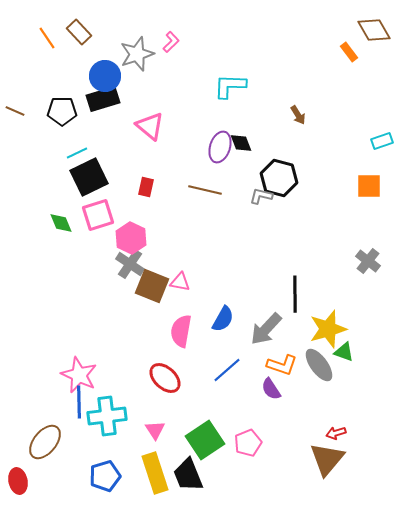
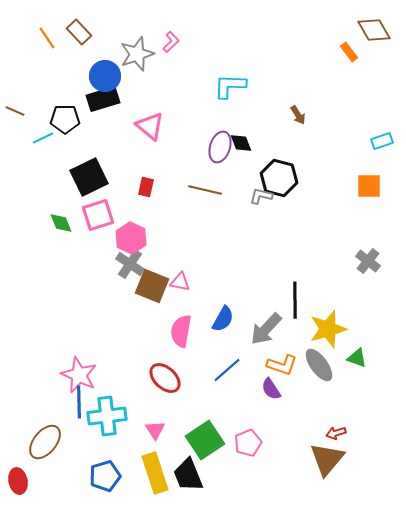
black pentagon at (62, 111): moved 3 px right, 8 px down
cyan line at (77, 153): moved 34 px left, 15 px up
black line at (295, 294): moved 6 px down
green triangle at (344, 352): moved 13 px right, 6 px down
